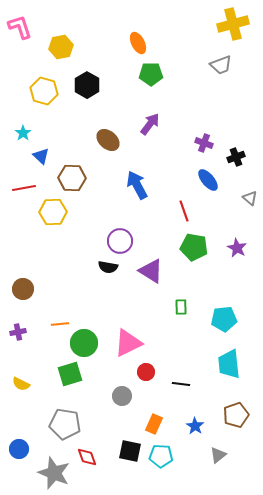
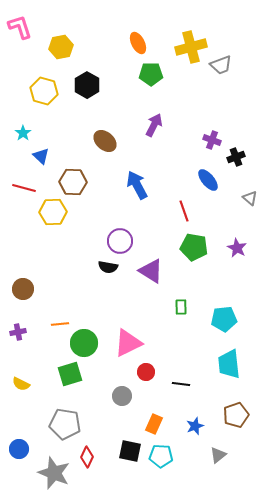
yellow cross at (233, 24): moved 42 px left, 23 px down
purple arrow at (150, 124): moved 4 px right, 1 px down; rotated 10 degrees counterclockwise
brown ellipse at (108, 140): moved 3 px left, 1 px down
purple cross at (204, 143): moved 8 px right, 3 px up
brown hexagon at (72, 178): moved 1 px right, 4 px down
red line at (24, 188): rotated 25 degrees clockwise
blue star at (195, 426): rotated 18 degrees clockwise
red diamond at (87, 457): rotated 45 degrees clockwise
